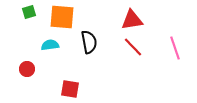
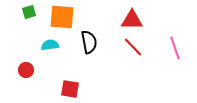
red triangle: rotated 10 degrees clockwise
red circle: moved 1 px left, 1 px down
